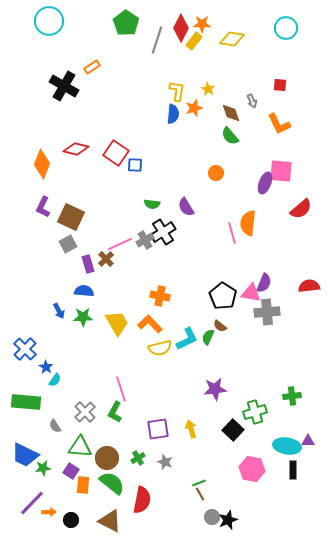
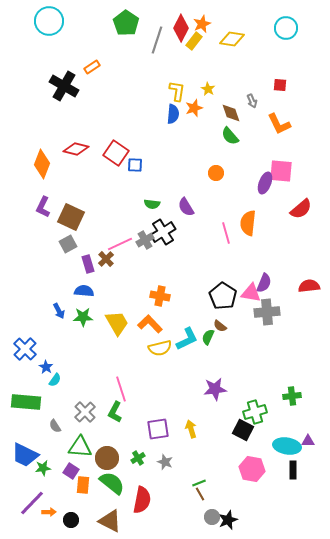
orange star at (202, 24): rotated 24 degrees counterclockwise
pink line at (232, 233): moved 6 px left
black square at (233, 430): moved 10 px right; rotated 15 degrees counterclockwise
